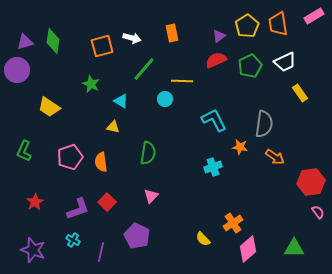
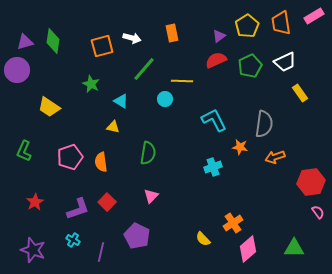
orange trapezoid at (278, 24): moved 3 px right, 1 px up
orange arrow at (275, 157): rotated 126 degrees clockwise
